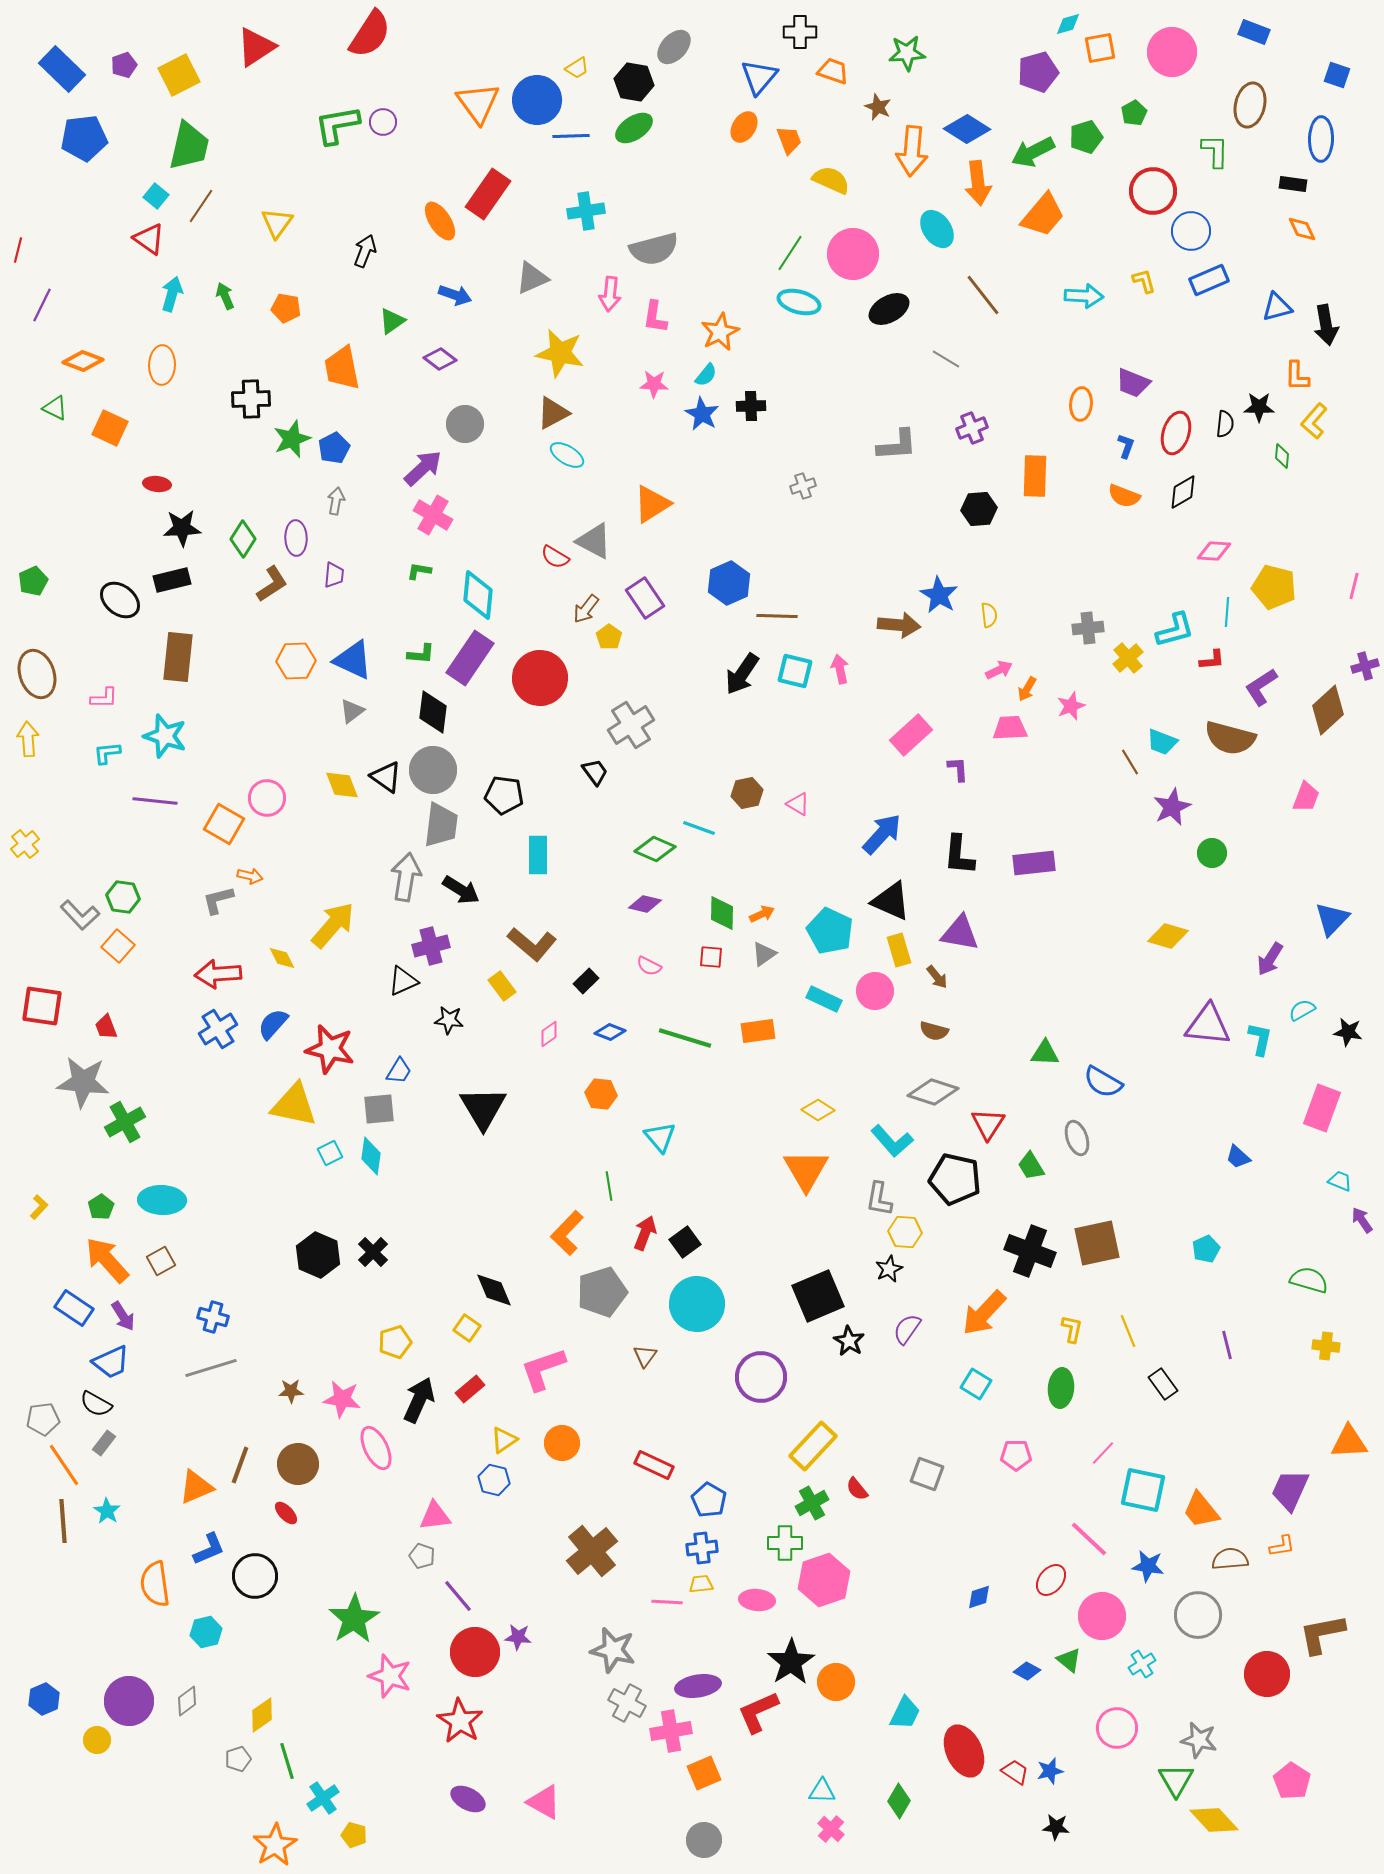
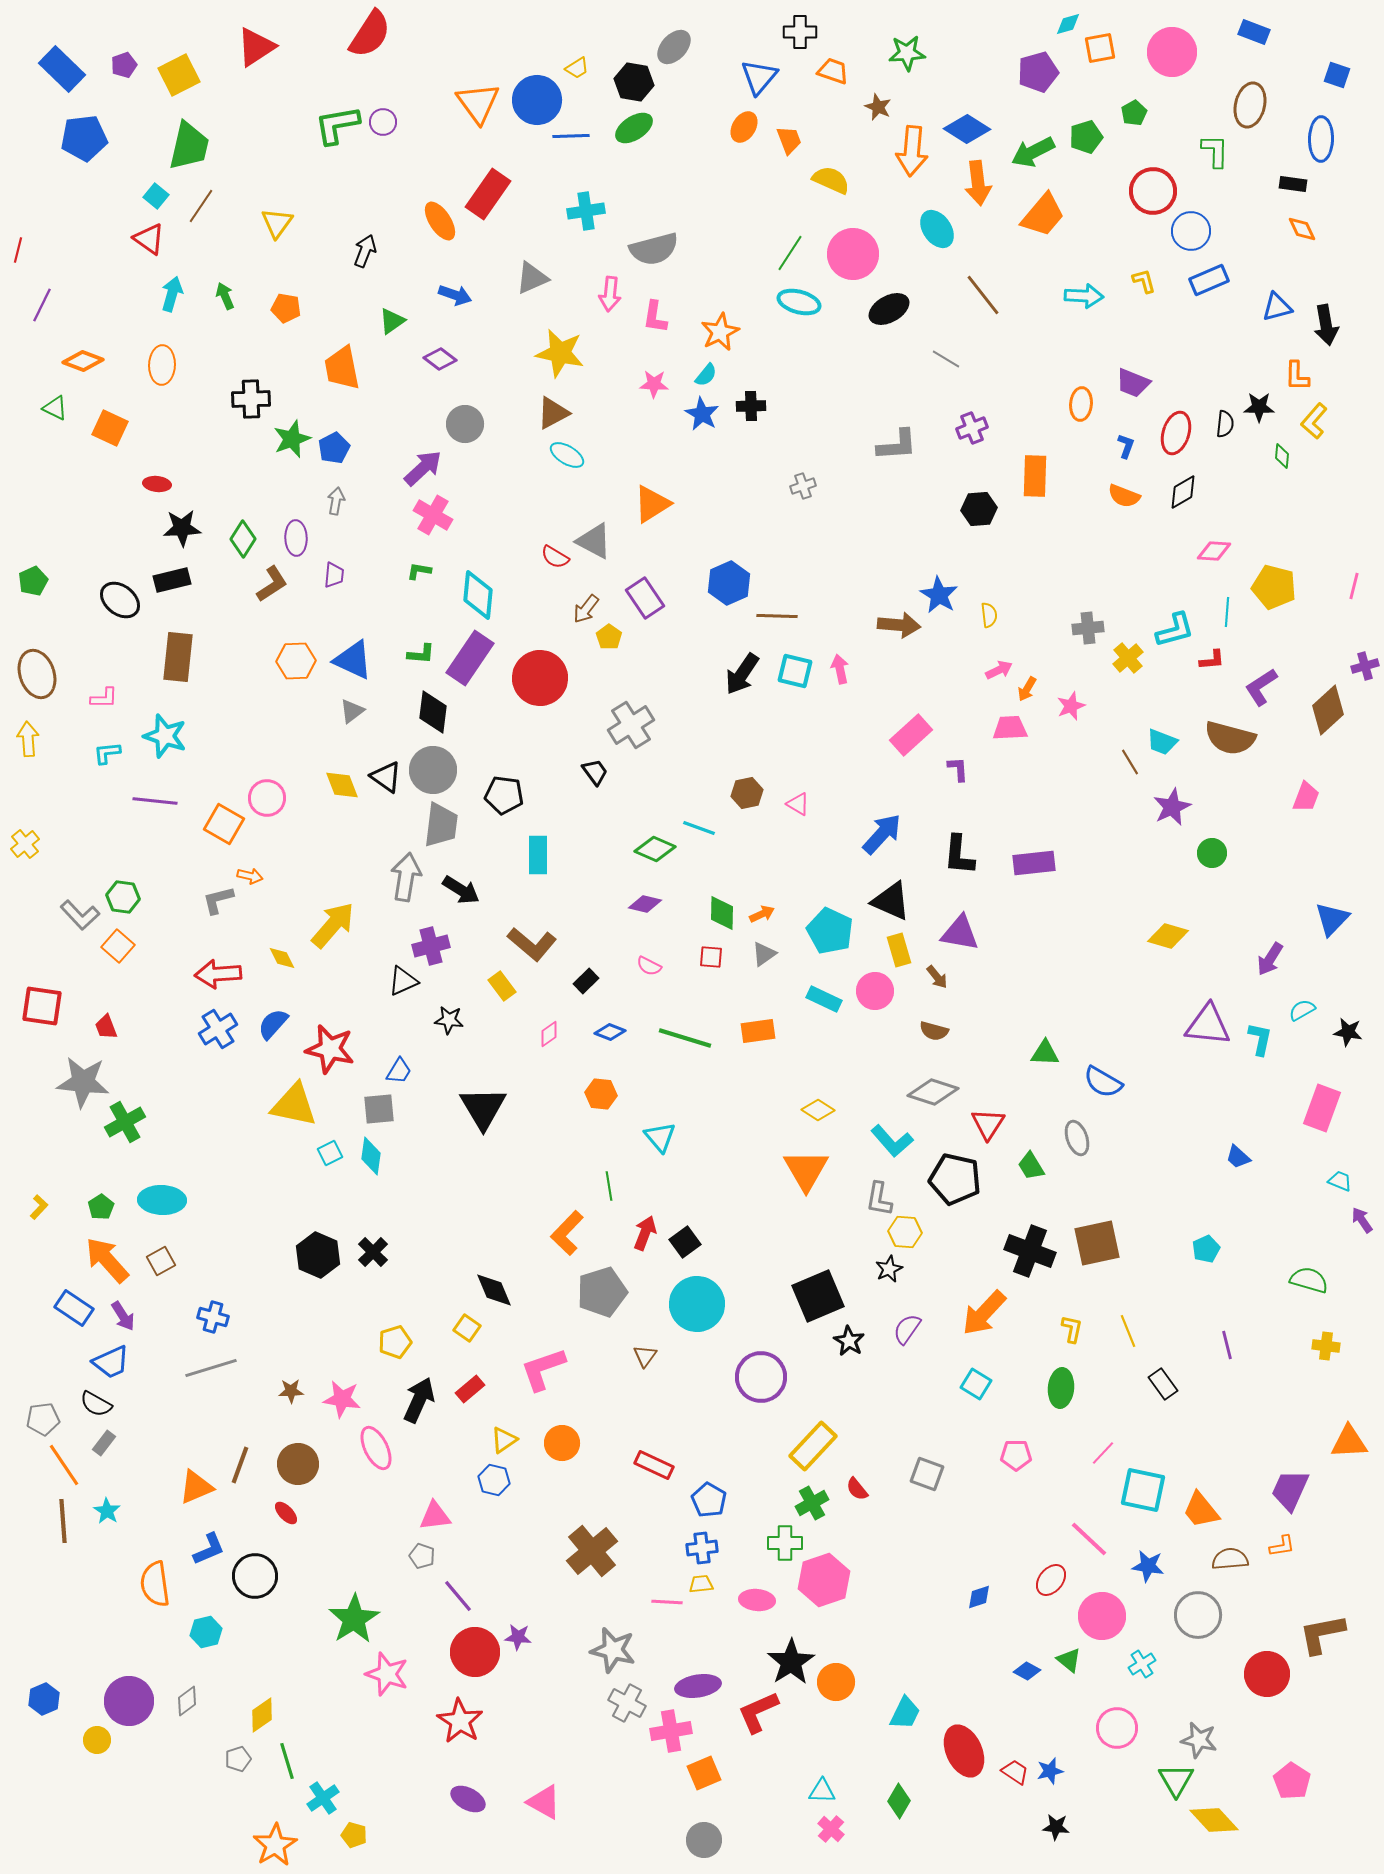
pink star at (390, 1676): moved 3 px left, 2 px up
